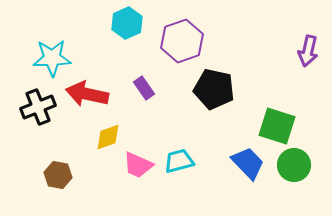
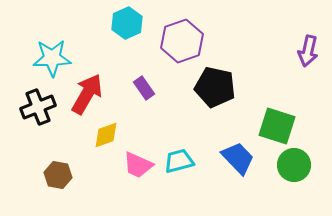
black pentagon: moved 1 px right, 2 px up
red arrow: rotated 108 degrees clockwise
yellow diamond: moved 2 px left, 2 px up
blue trapezoid: moved 10 px left, 5 px up
